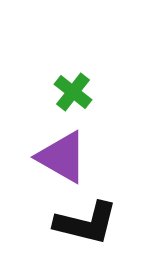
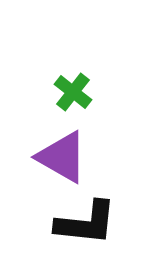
black L-shape: rotated 8 degrees counterclockwise
